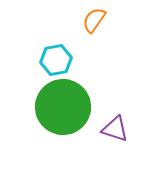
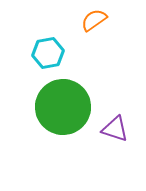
orange semicircle: rotated 20 degrees clockwise
cyan hexagon: moved 8 px left, 7 px up
